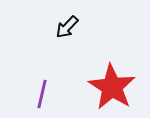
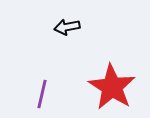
black arrow: rotated 35 degrees clockwise
